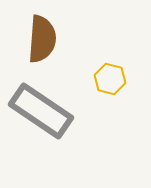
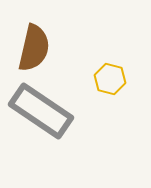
brown semicircle: moved 8 px left, 9 px down; rotated 9 degrees clockwise
